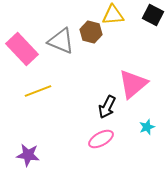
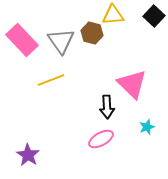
black square: moved 1 px right, 1 px down; rotated 15 degrees clockwise
brown hexagon: moved 1 px right, 1 px down
gray triangle: rotated 32 degrees clockwise
pink rectangle: moved 9 px up
pink triangle: moved 1 px left; rotated 36 degrees counterclockwise
yellow line: moved 13 px right, 11 px up
black arrow: rotated 30 degrees counterclockwise
purple star: rotated 25 degrees clockwise
